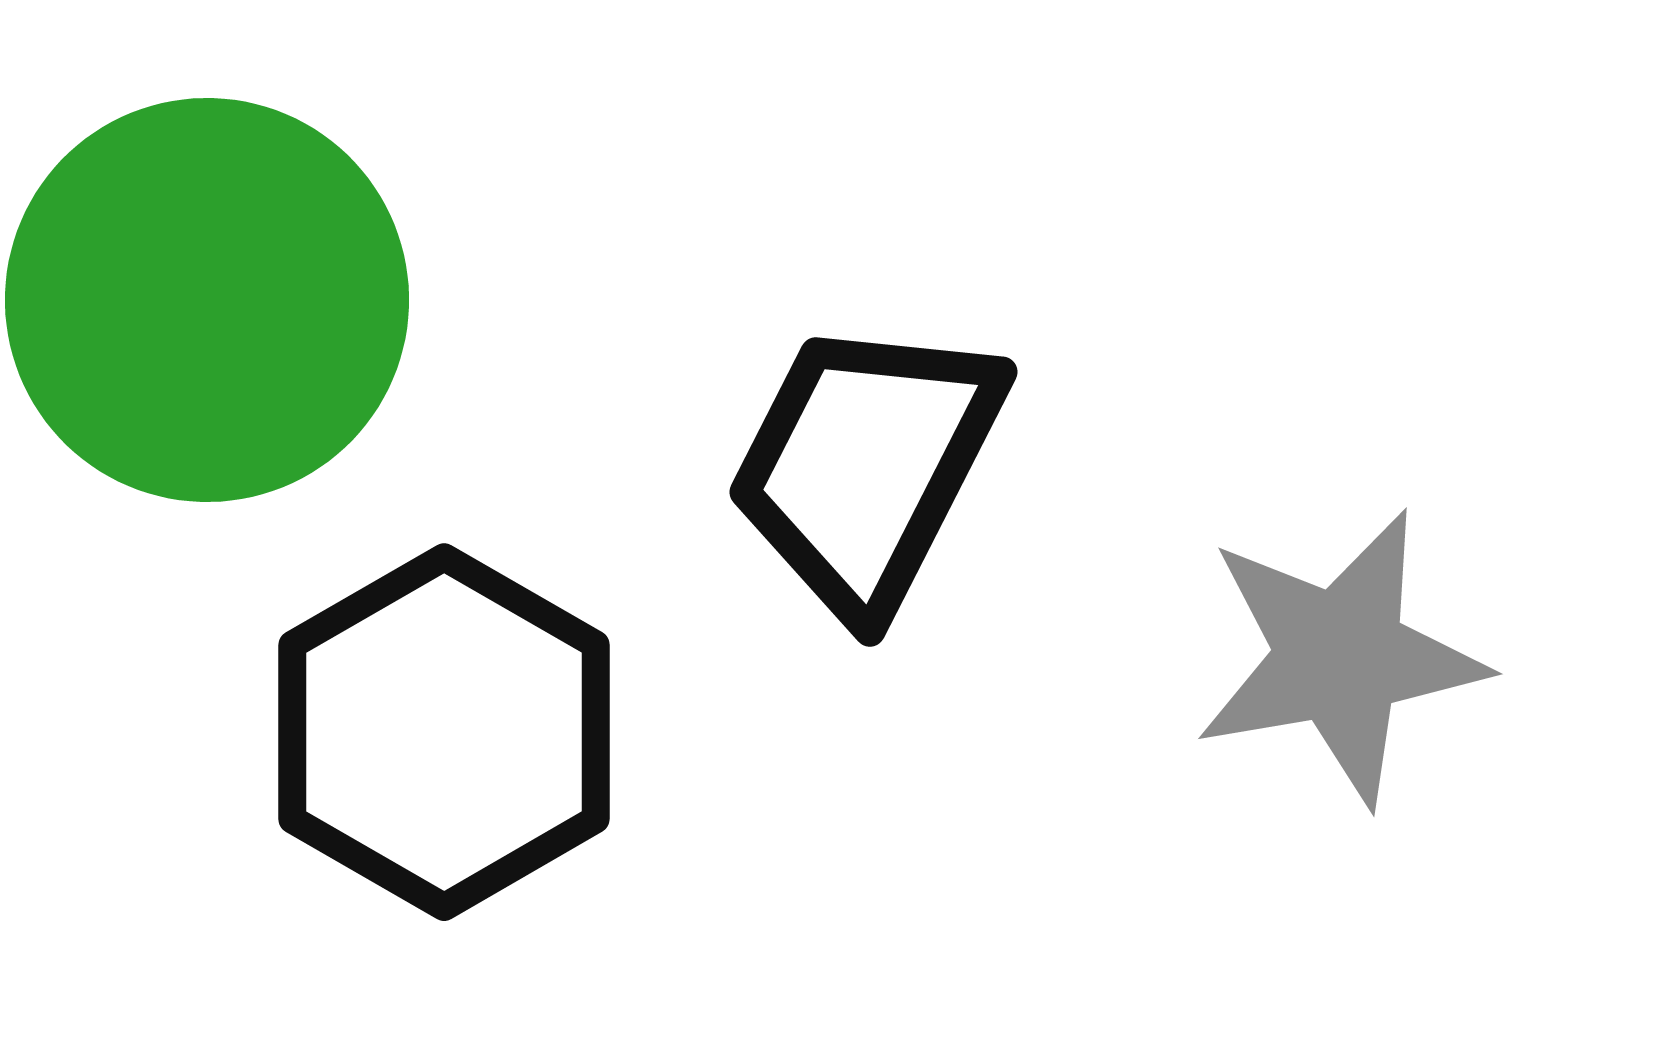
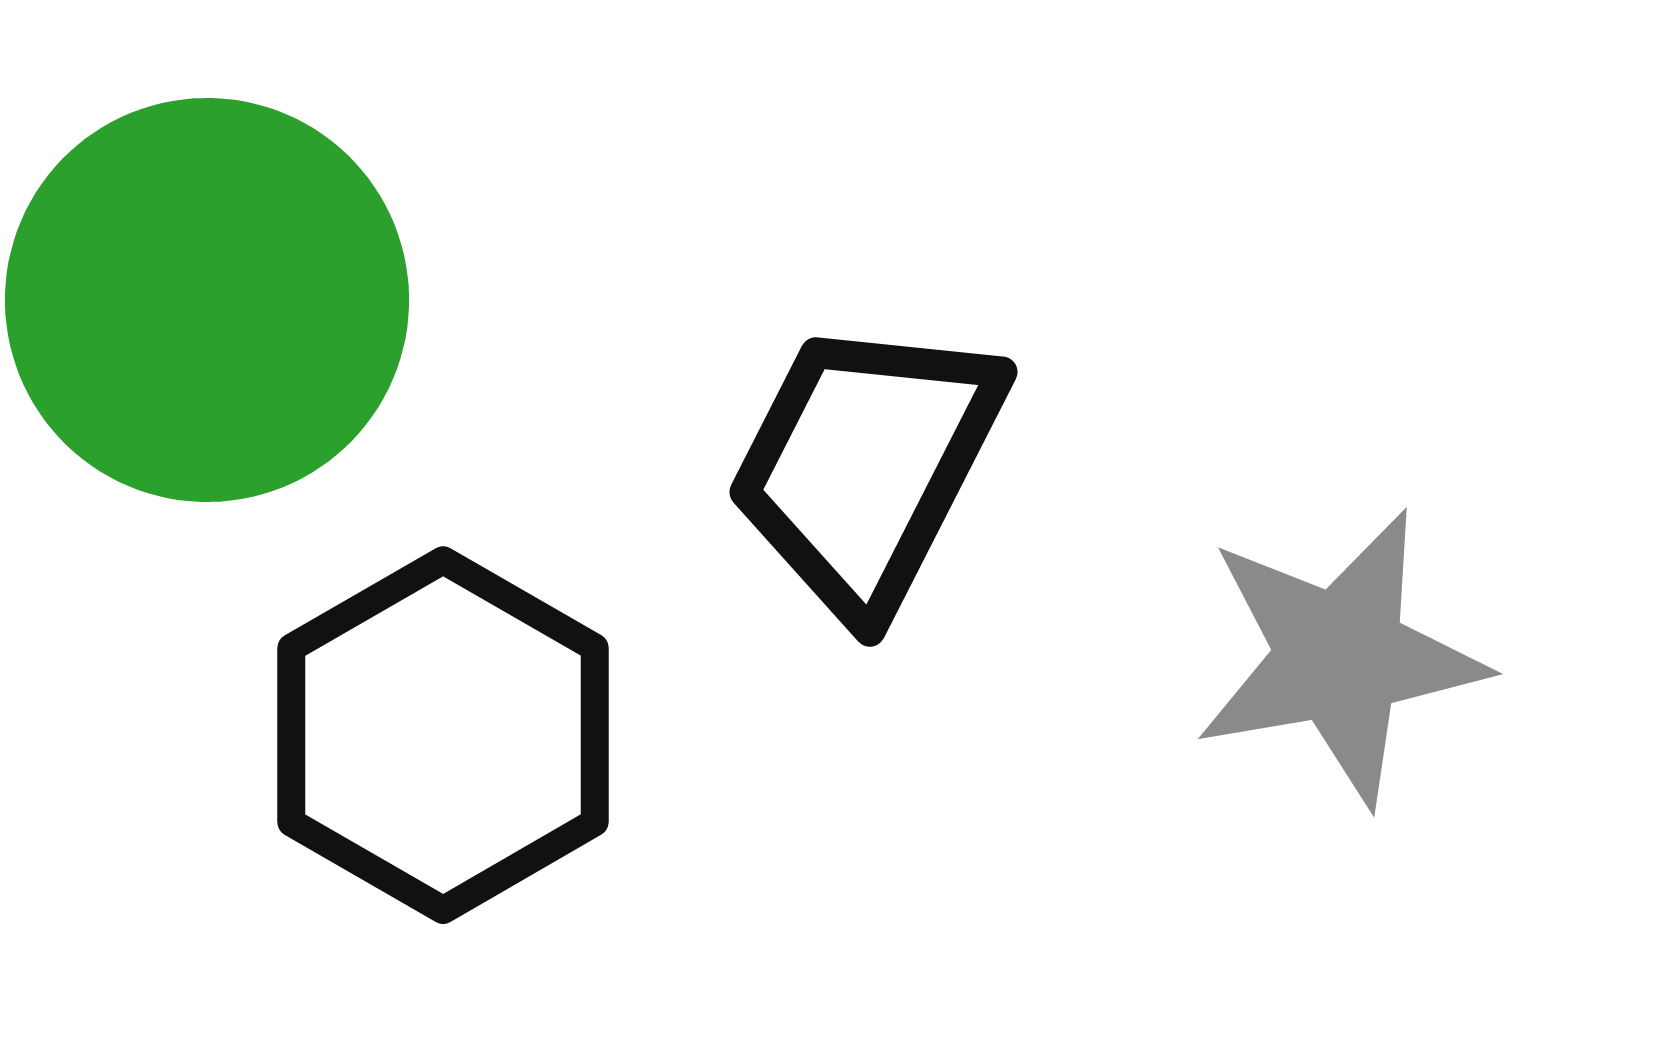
black hexagon: moved 1 px left, 3 px down
